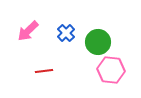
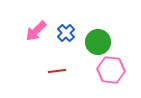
pink arrow: moved 8 px right
red line: moved 13 px right
